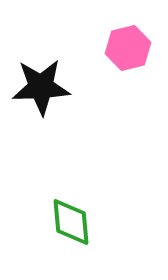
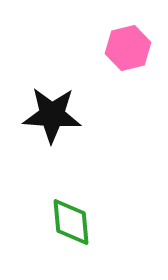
black star: moved 11 px right, 28 px down; rotated 6 degrees clockwise
